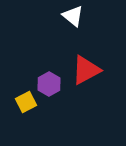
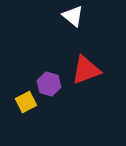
red triangle: rotated 8 degrees clockwise
purple hexagon: rotated 15 degrees counterclockwise
